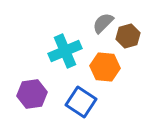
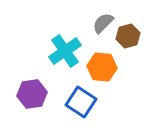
cyan cross: rotated 12 degrees counterclockwise
orange hexagon: moved 3 px left
